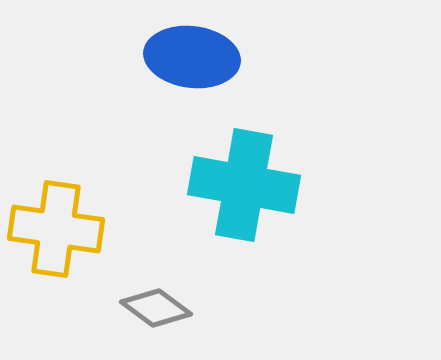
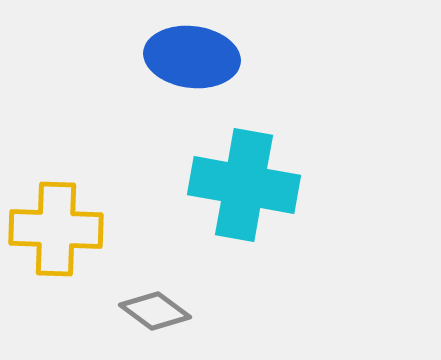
yellow cross: rotated 6 degrees counterclockwise
gray diamond: moved 1 px left, 3 px down
